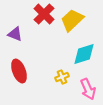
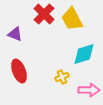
yellow trapezoid: moved 1 px up; rotated 75 degrees counterclockwise
pink arrow: moved 1 px right, 1 px down; rotated 65 degrees counterclockwise
